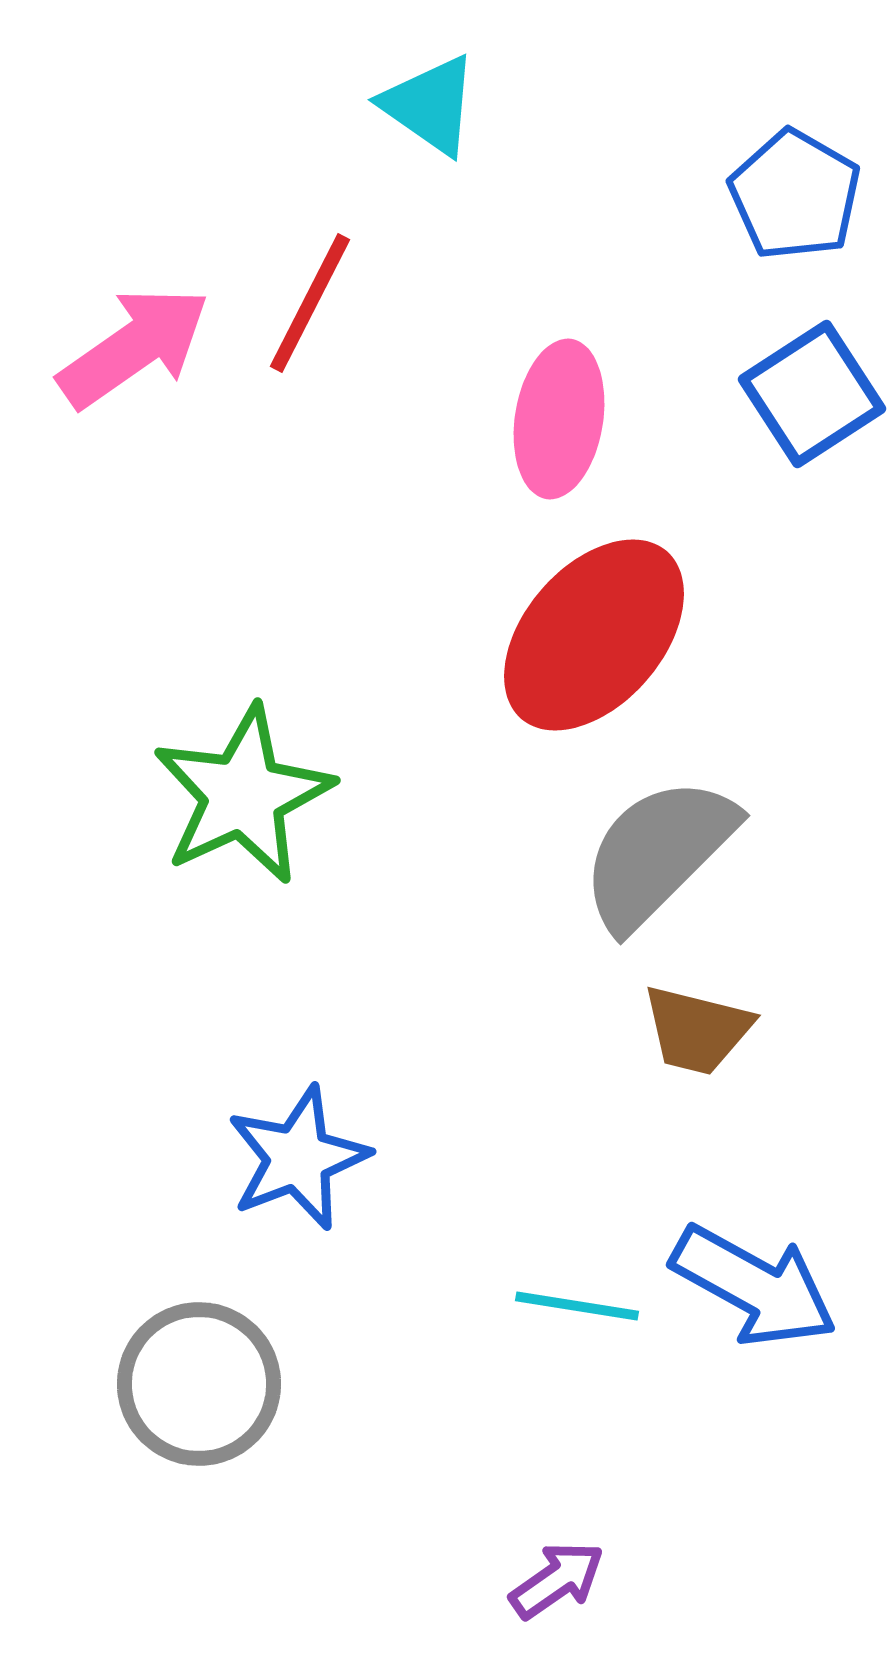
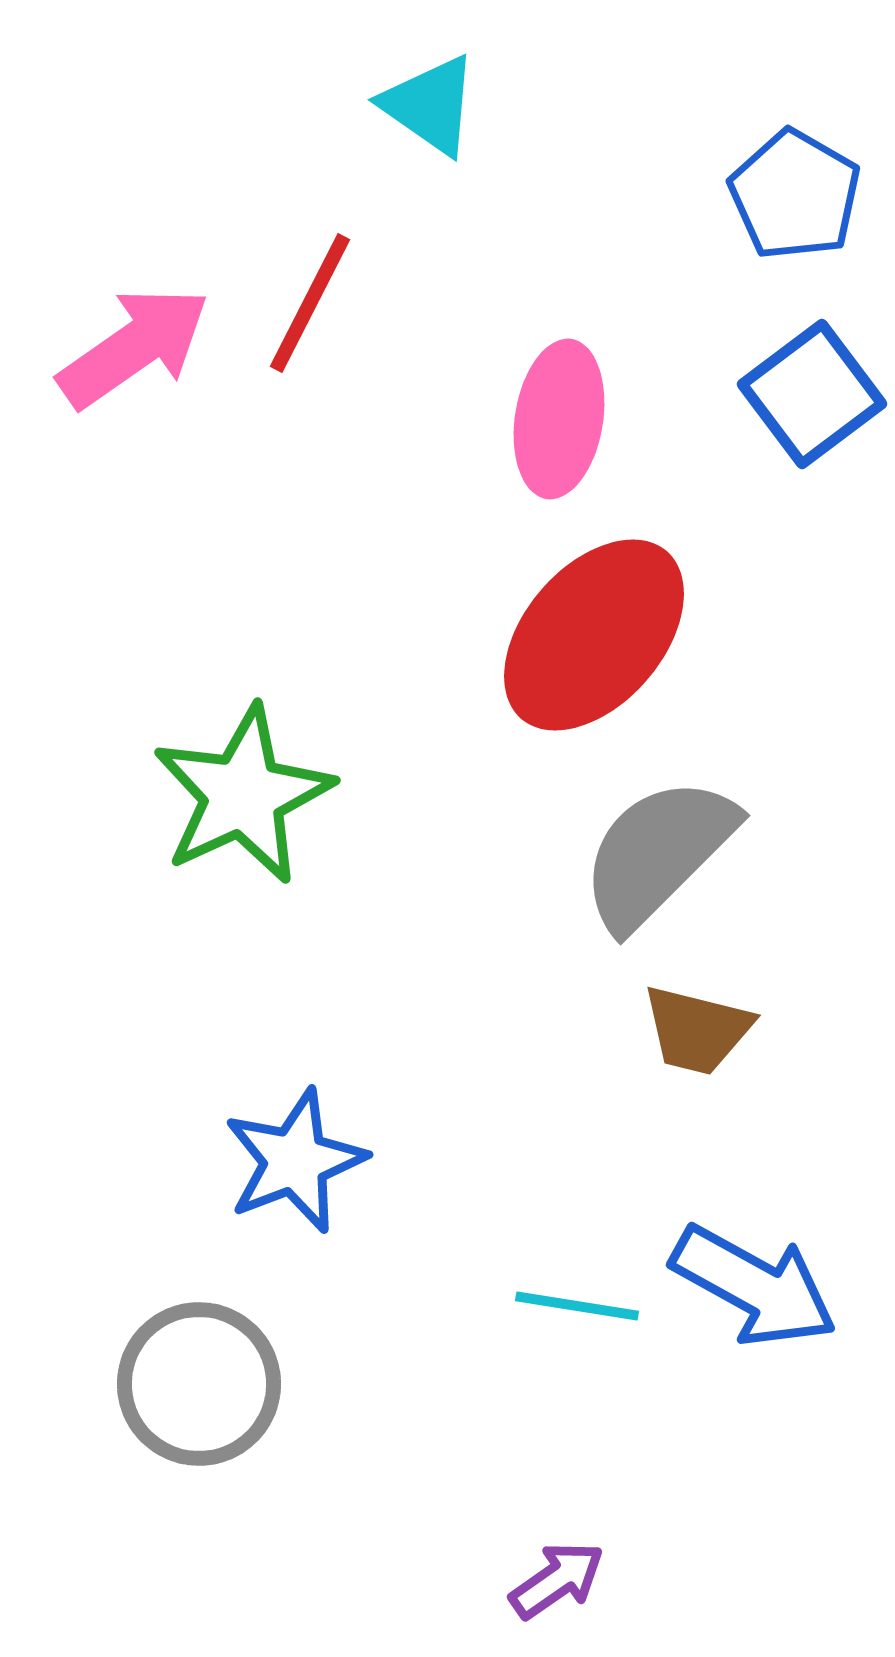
blue square: rotated 4 degrees counterclockwise
blue star: moved 3 px left, 3 px down
